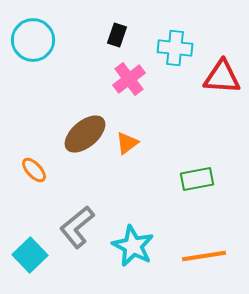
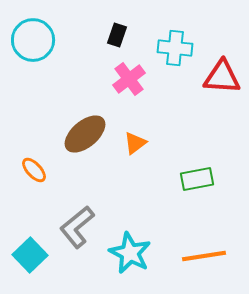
orange triangle: moved 8 px right
cyan star: moved 3 px left, 7 px down
